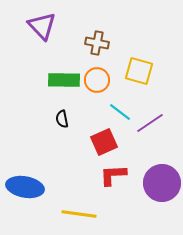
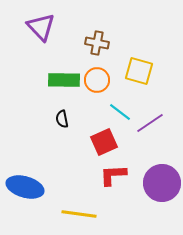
purple triangle: moved 1 px left, 1 px down
blue ellipse: rotated 6 degrees clockwise
